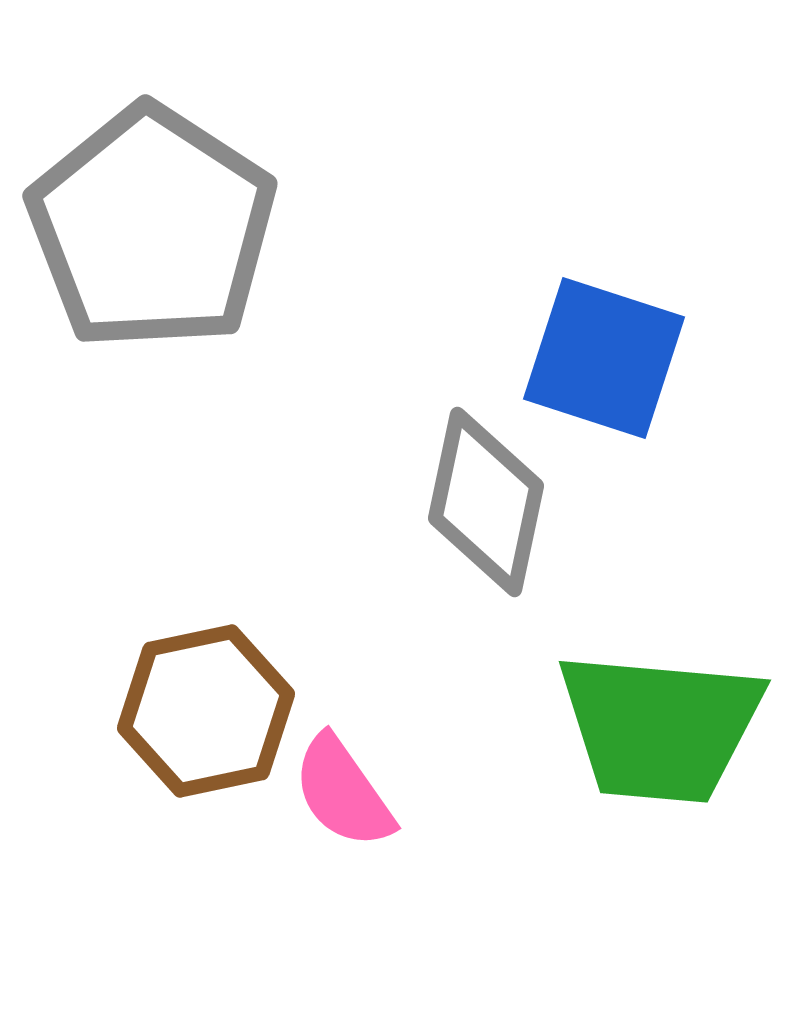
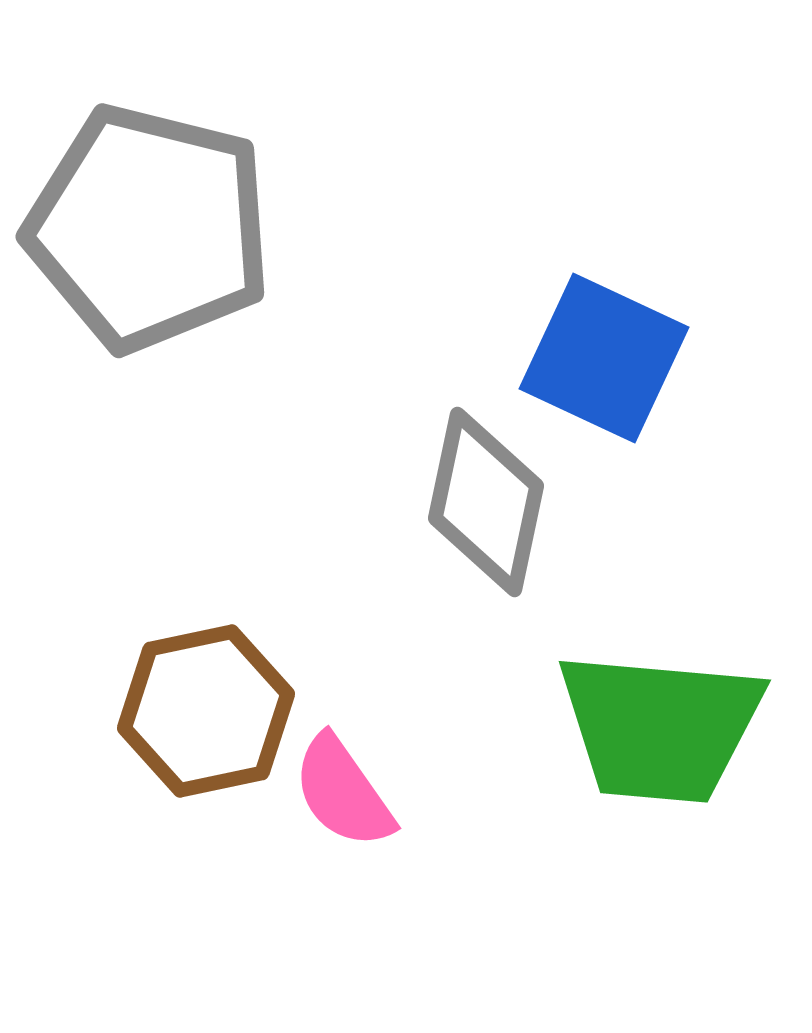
gray pentagon: moved 3 px left; rotated 19 degrees counterclockwise
blue square: rotated 7 degrees clockwise
